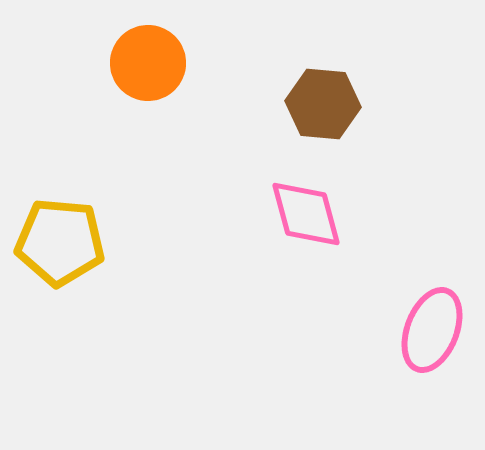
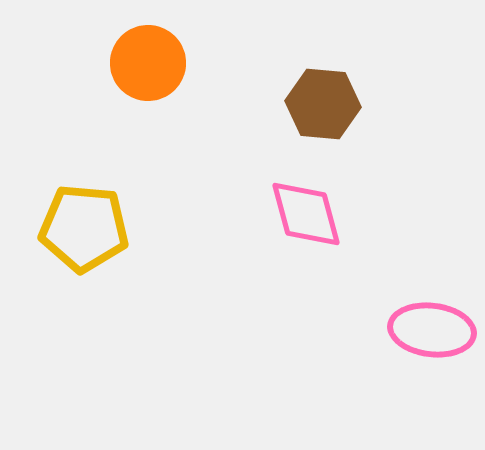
yellow pentagon: moved 24 px right, 14 px up
pink ellipse: rotated 76 degrees clockwise
